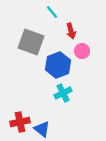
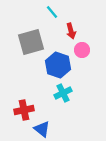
gray square: rotated 36 degrees counterclockwise
pink circle: moved 1 px up
blue hexagon: rotated 20 degrees counterclockwise
red cross: moved 4 px right, 12 px up
